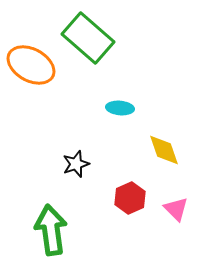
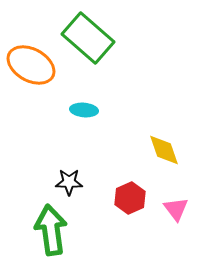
cyan ellipse: moved 36 px left, 2 px down
black star: moved 7 px left, 18 px down; rotated 20 degrees clockwise
pink triangle: rotated 8 degrees clockwise
